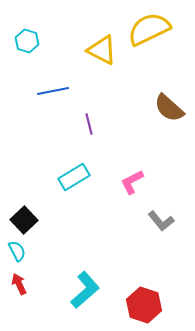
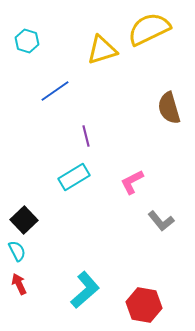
yellow triangle: rotated 44 degrees counterclockwise
blue line: moved 2 px right; rotated 24 degrees counterclockwise
brown semicircle: rotated 32 degrees clockwise
purple line: moved 3 px left, 12 px down
red hexagon: rotated 8 degrees counterclockwise
